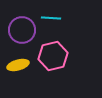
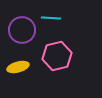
pink hexagon: moved 4 px right
yellow ellipse: moved 2 px down
